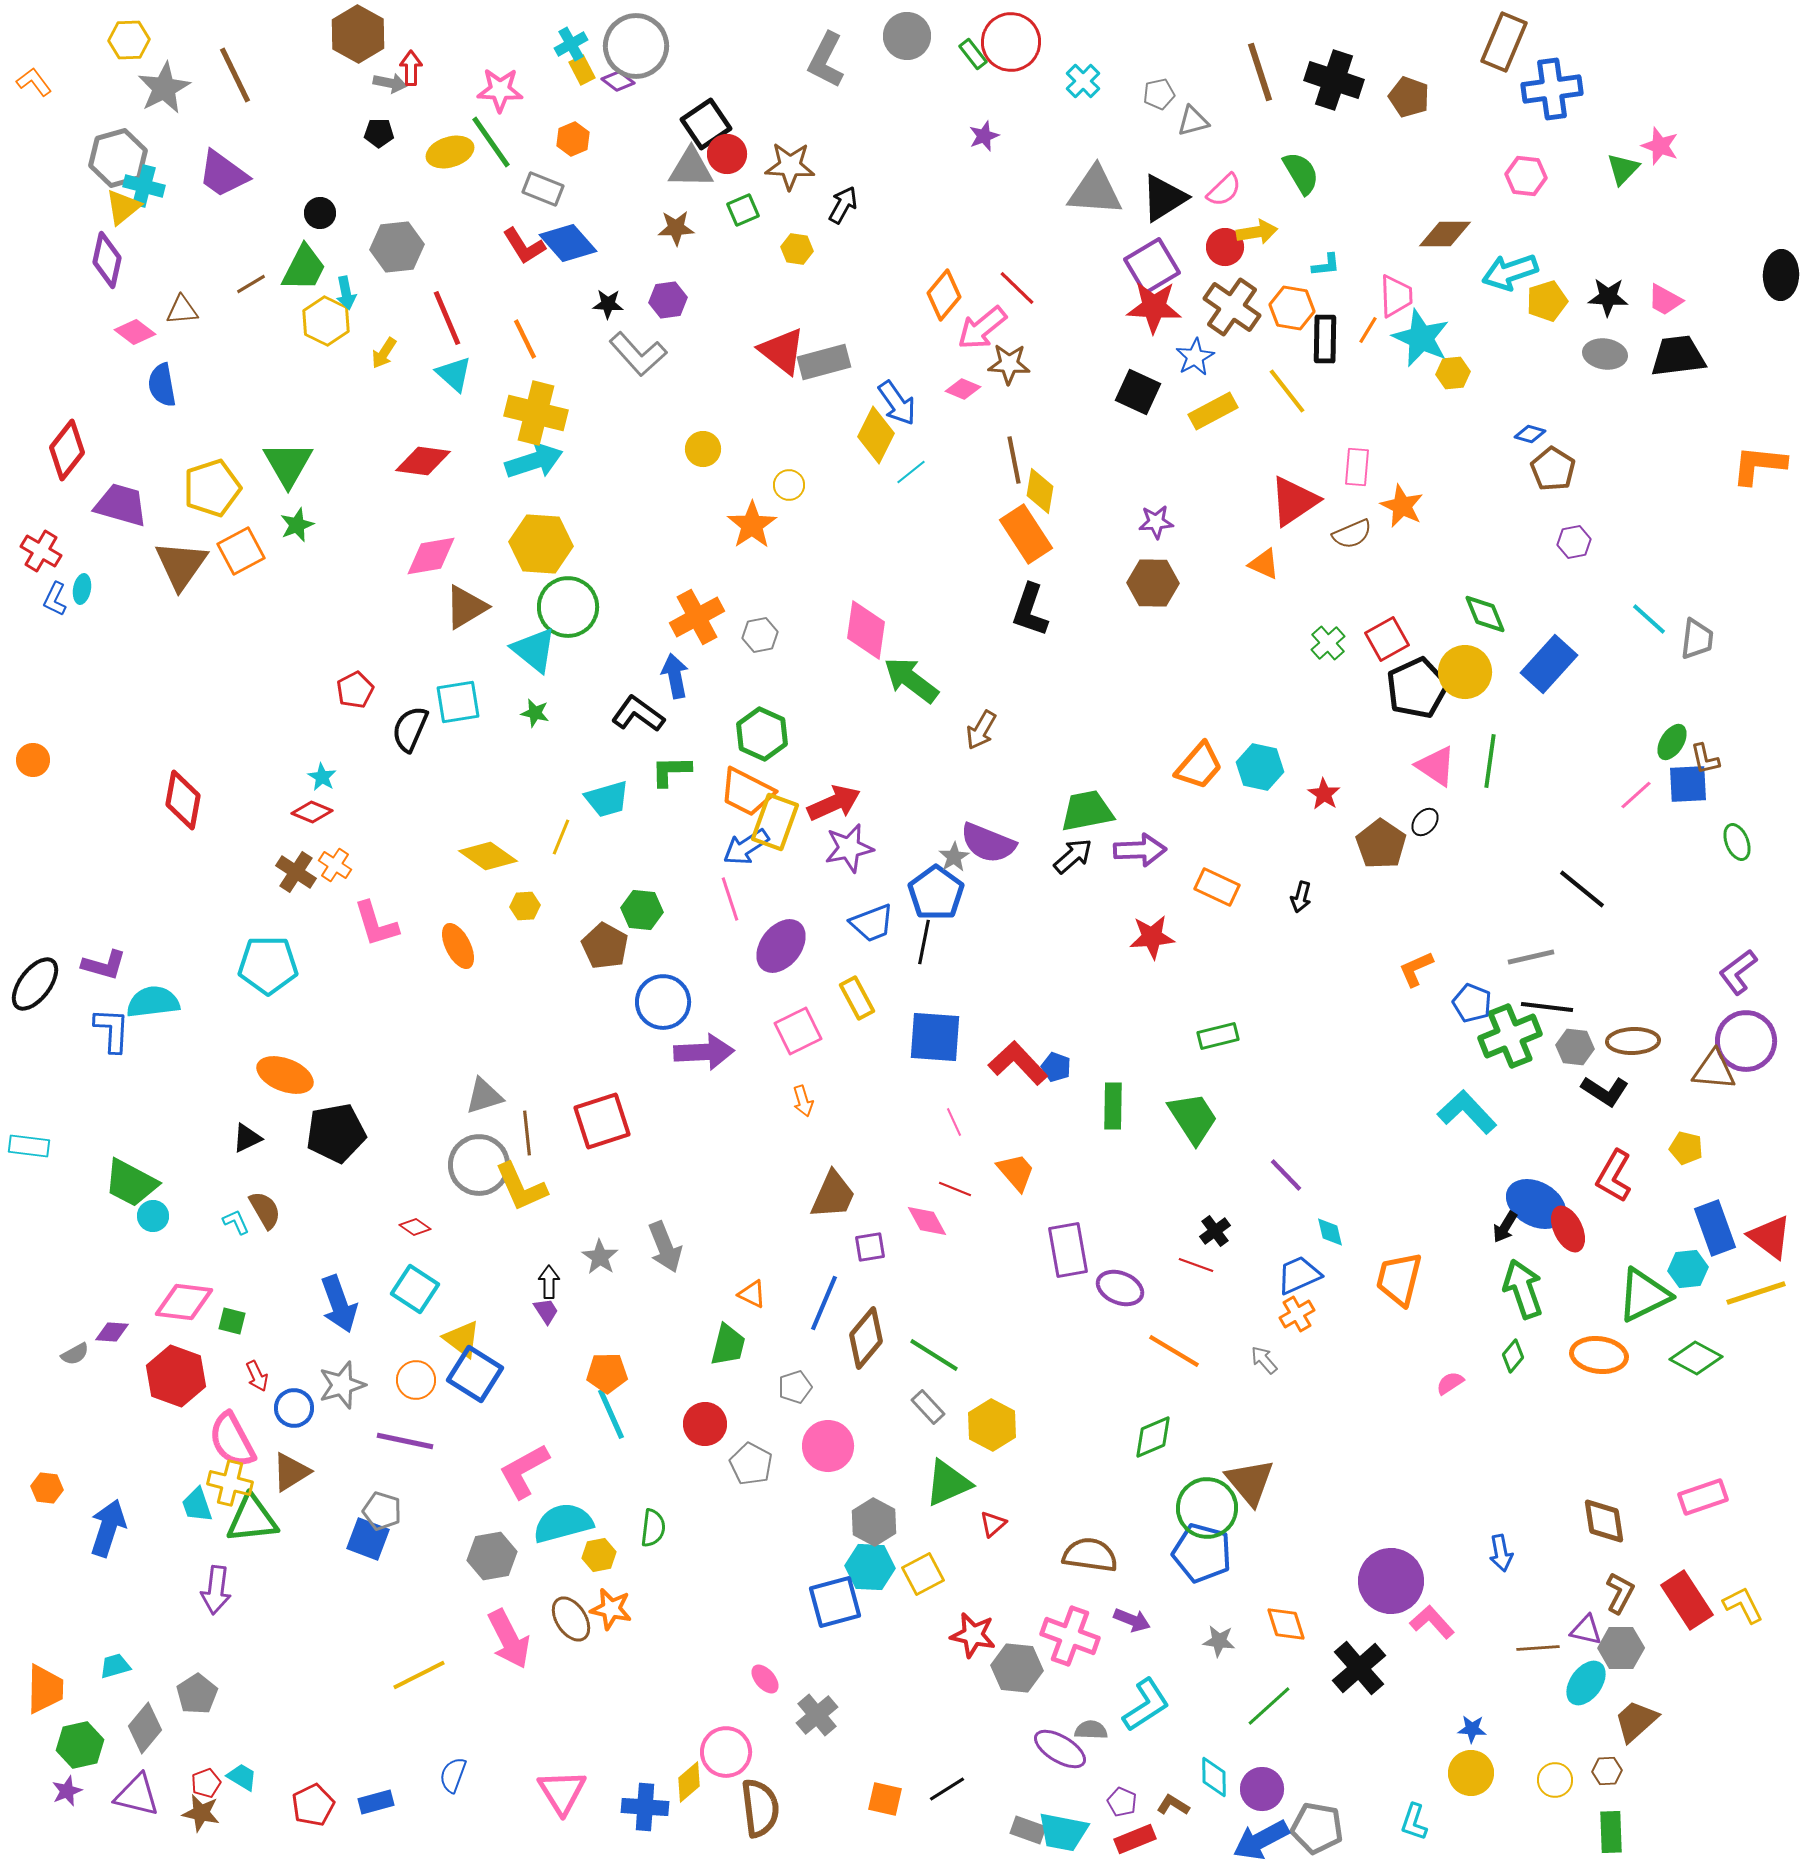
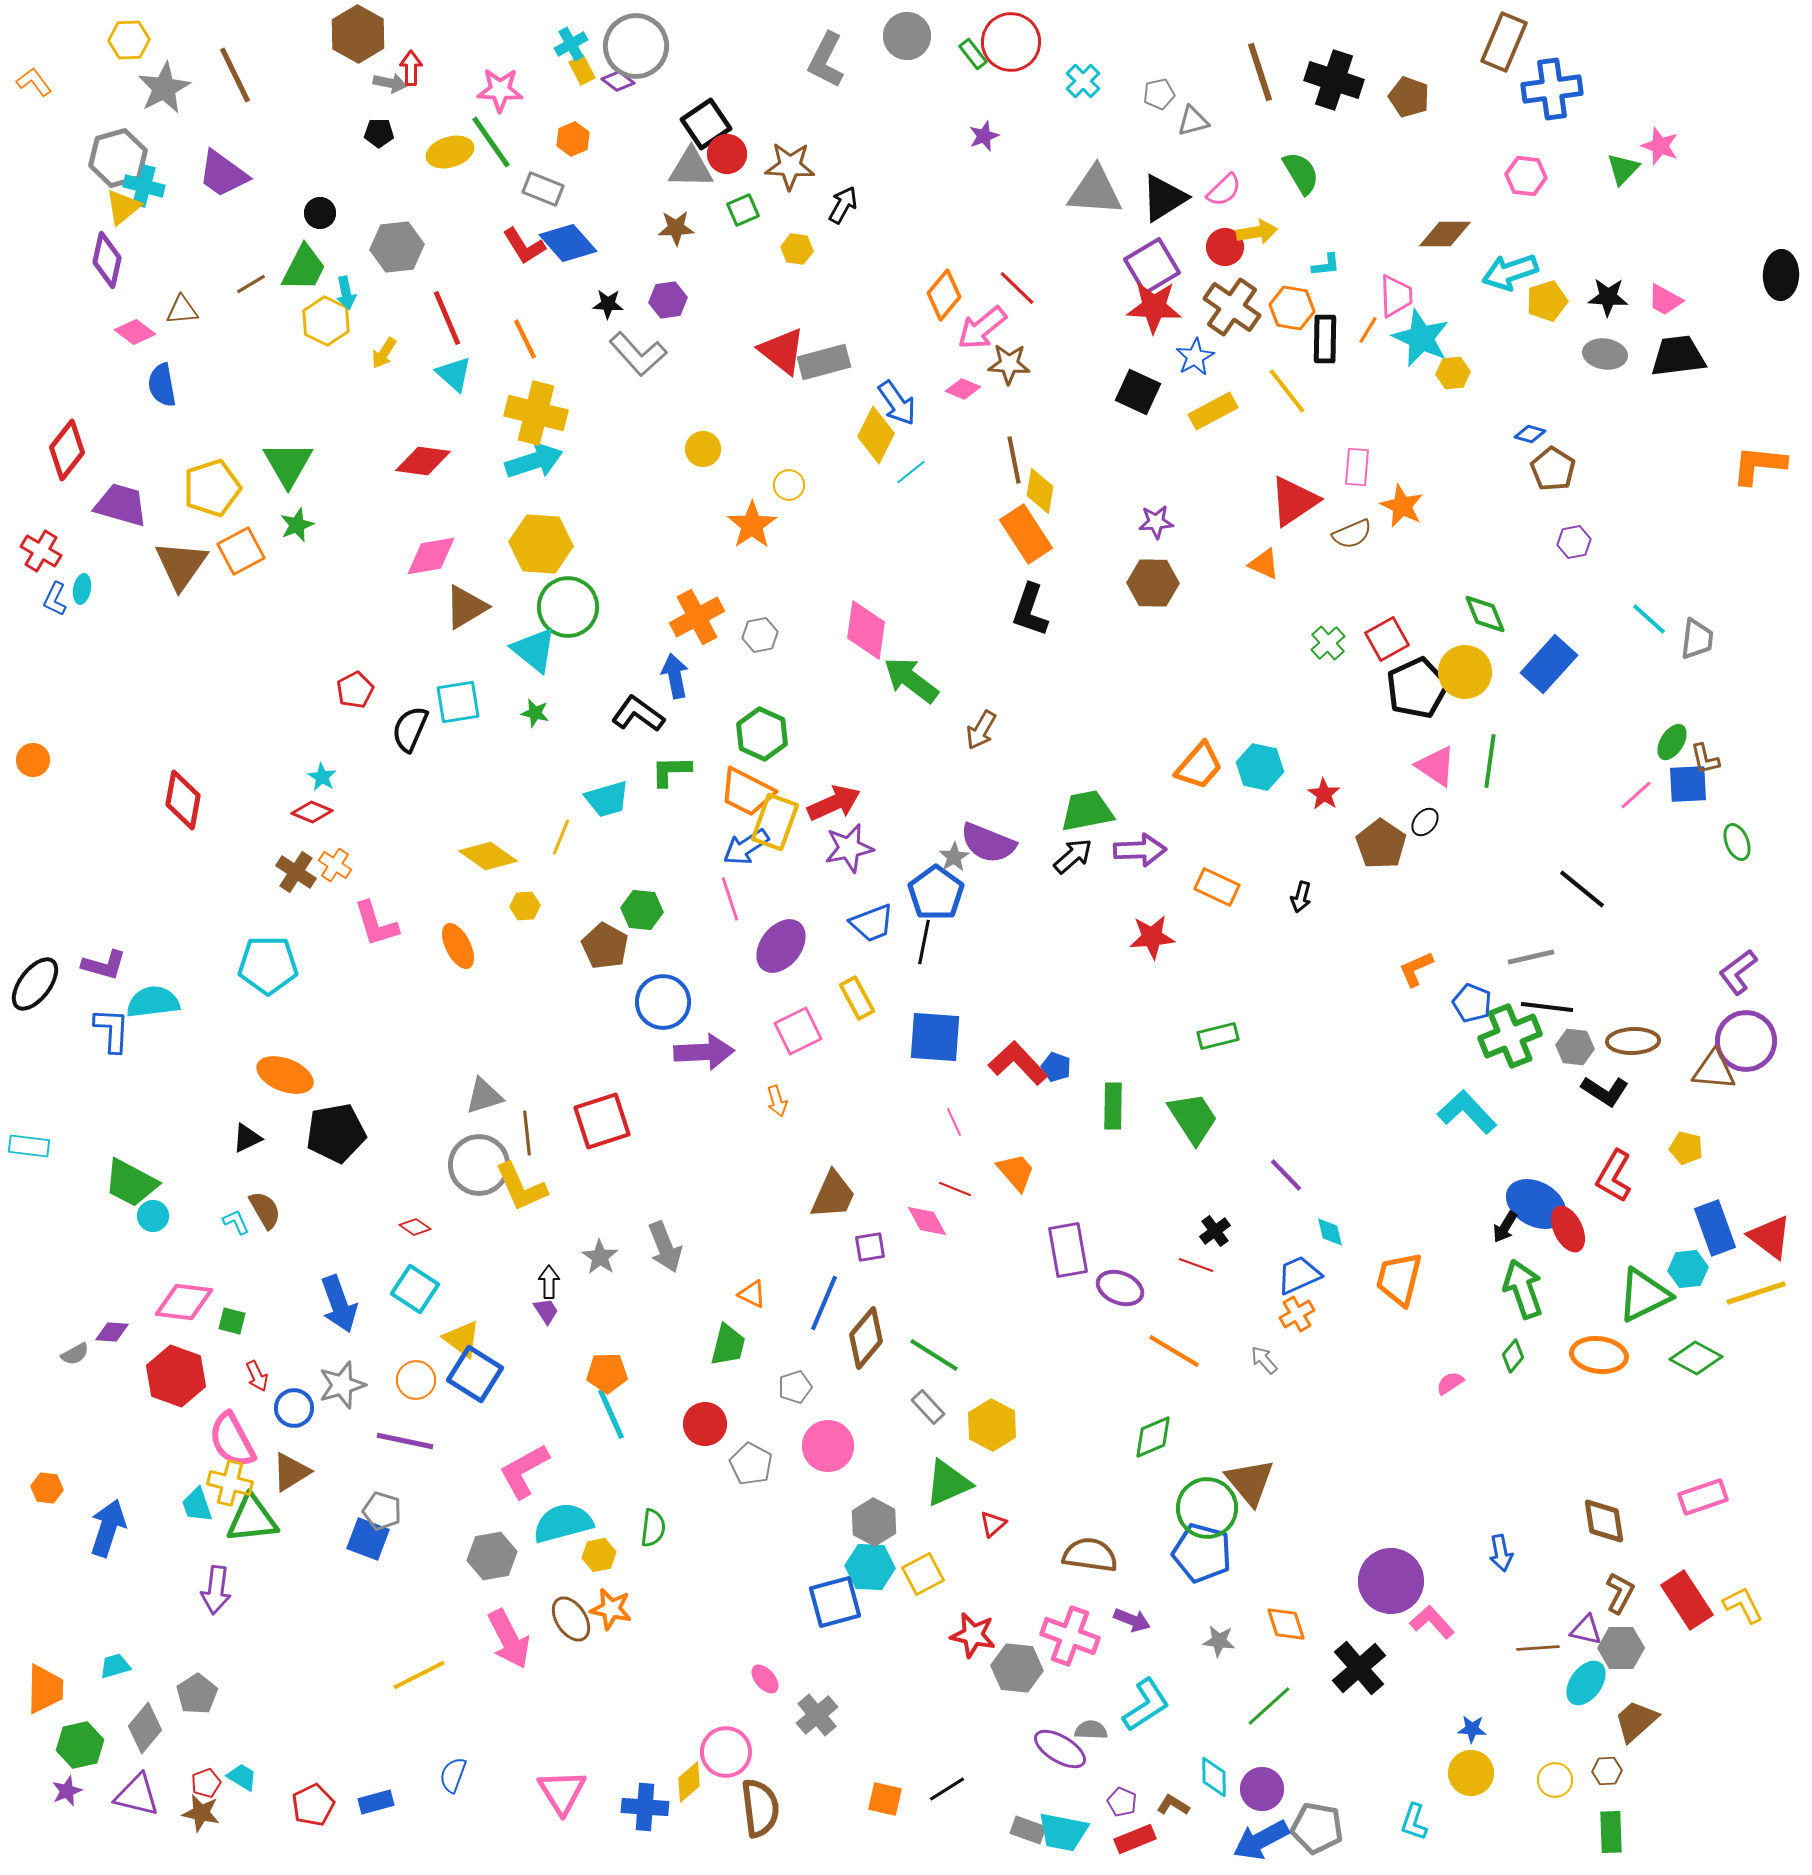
orange arrow at (803, 1101): moved 26 px left
